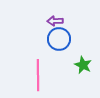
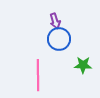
purple arrow: rotated 105 degrees counterclockwise
green star: rotated 24 degrees counterclockwise
